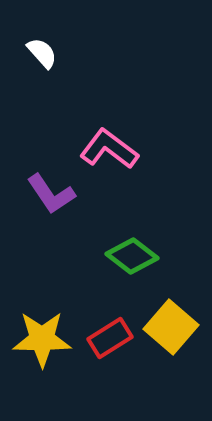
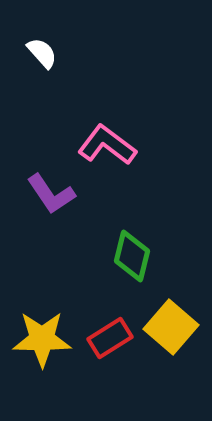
pink L-shape: moved 2 px left, 4 px up
green diamond: rotated 66 degrees clockwise
